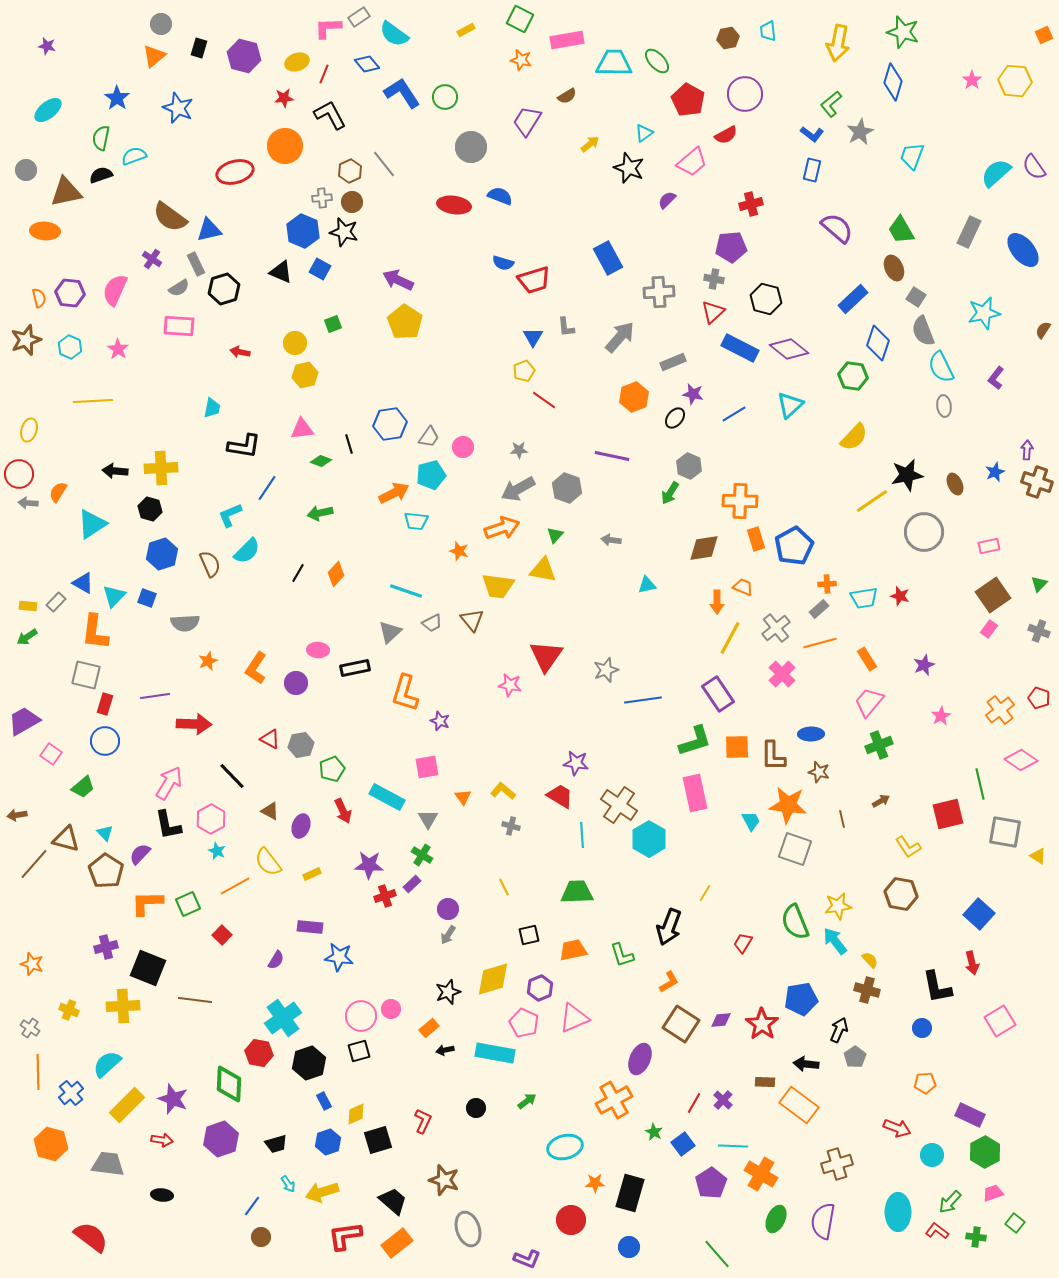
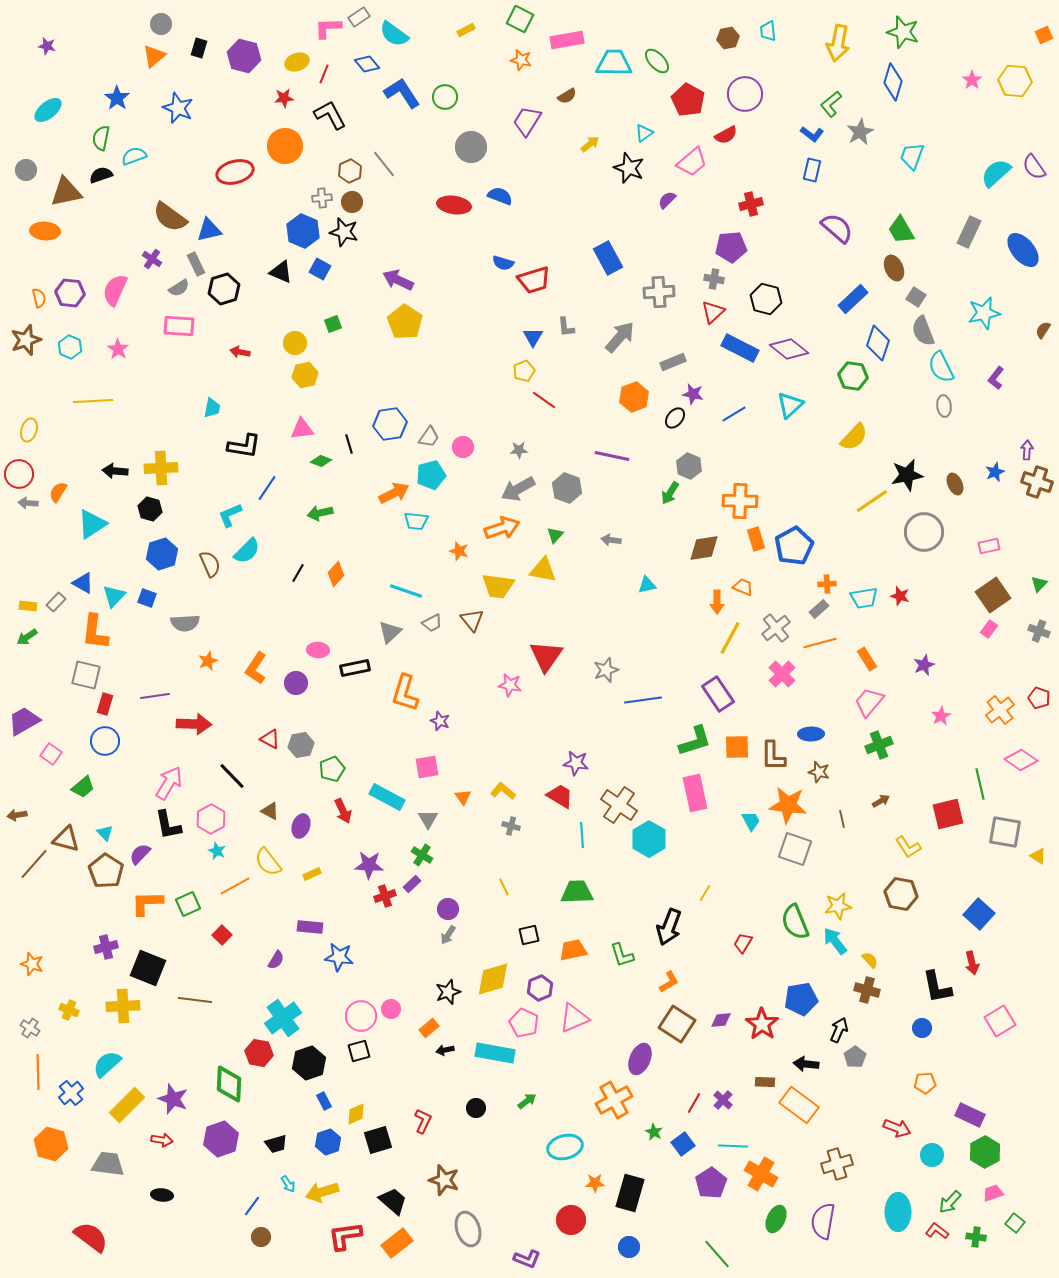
brown square at (681, 1024): moved 4 px left
